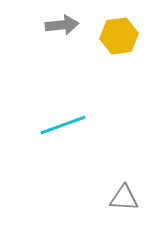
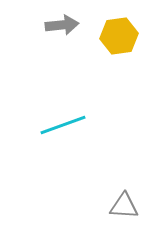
gray triangle: moved 8 px down
